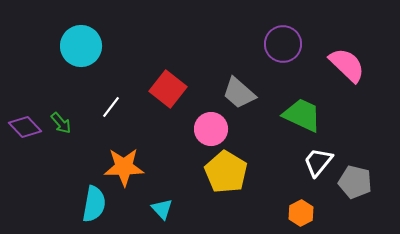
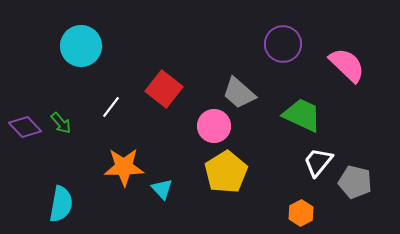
red square: moved 4 px left
pink circle: moved 3 px right, 3 px up
yellow pentagon: rotated 9 degrees clockwise
cyan semicircle: moved 33 px left
cyan triangle: moved 20 px up
